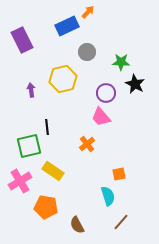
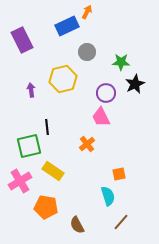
orange arrow: moved 1 px left; rotated 16 degrees counterclockwise
black star: rotated 18 degrees clockwise
pink trapezoid: rotated 15 degrees clockwise
